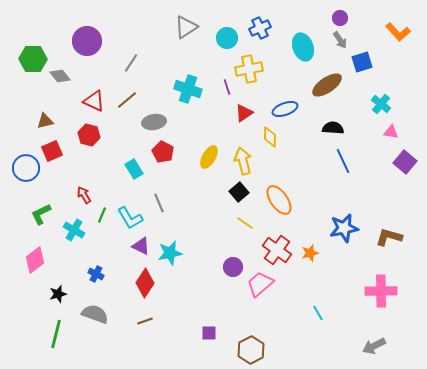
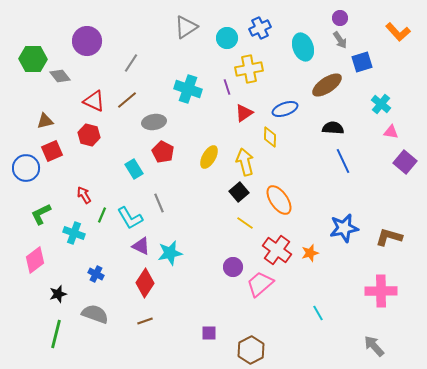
yellow arrow at (243, 161): moved 2 px right, 1 px down
cyan cross at (74, 230): moved 3 px down; rotated 10 degrees counterclockwise
gray arrow at (374, 346): rotated 75 degrees clockwise
